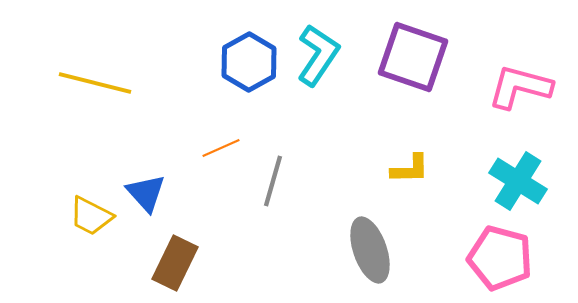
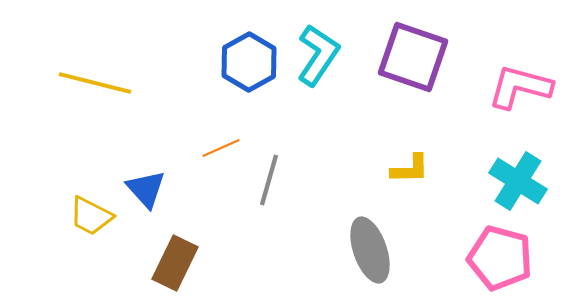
gray line: moved 4 px left, 1 px up
blue triangle: moved 4 px up
